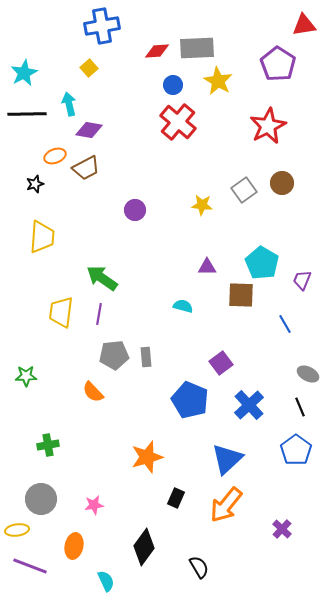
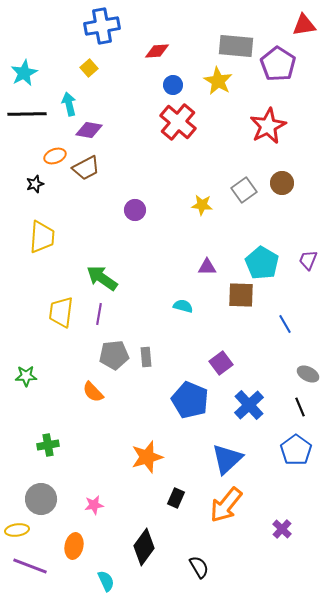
gray rectangle at (197, 48): moved 39 px right, 2 px up; rotated 8 degrees clockwise
purple trapezoid at (302, 280): moved 6 px right, 20 px up
